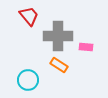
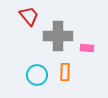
pink rectangle: moved 1 px right, 1 px down
orange rectangle: moved 6 px right, 7 px down; rotated 60 degrees clockwise
cyan circle: moved 9 px right, 5 px up
